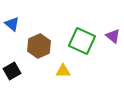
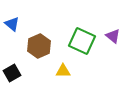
black square: moved 2 px down
